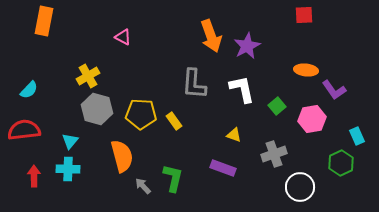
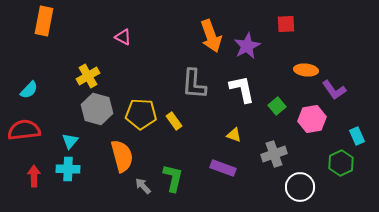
red square: moved 18 px left, 9 px down
